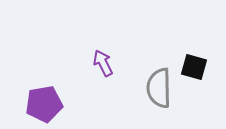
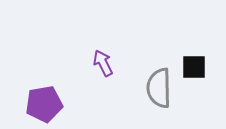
black square: rotated 16 degrees counterclockwise
